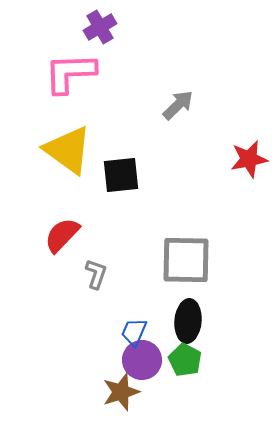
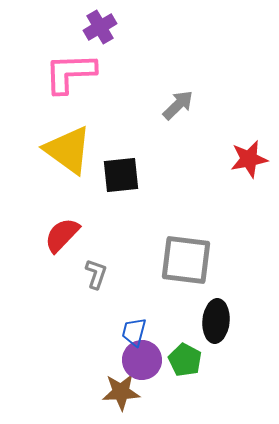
gray square: rotated 6 degrees clockwise
black ellipse: moved 28 px right
blue trapezoid: rotated 8 degrees counterclockwise
brown star: rotated 15 degrees clockwise
